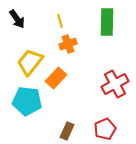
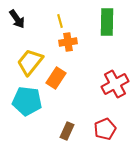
orange cross: moved 2 px up; rotated 12 degrees clockwise
orange rectangle: rotated 10 degrees counterclockwise
